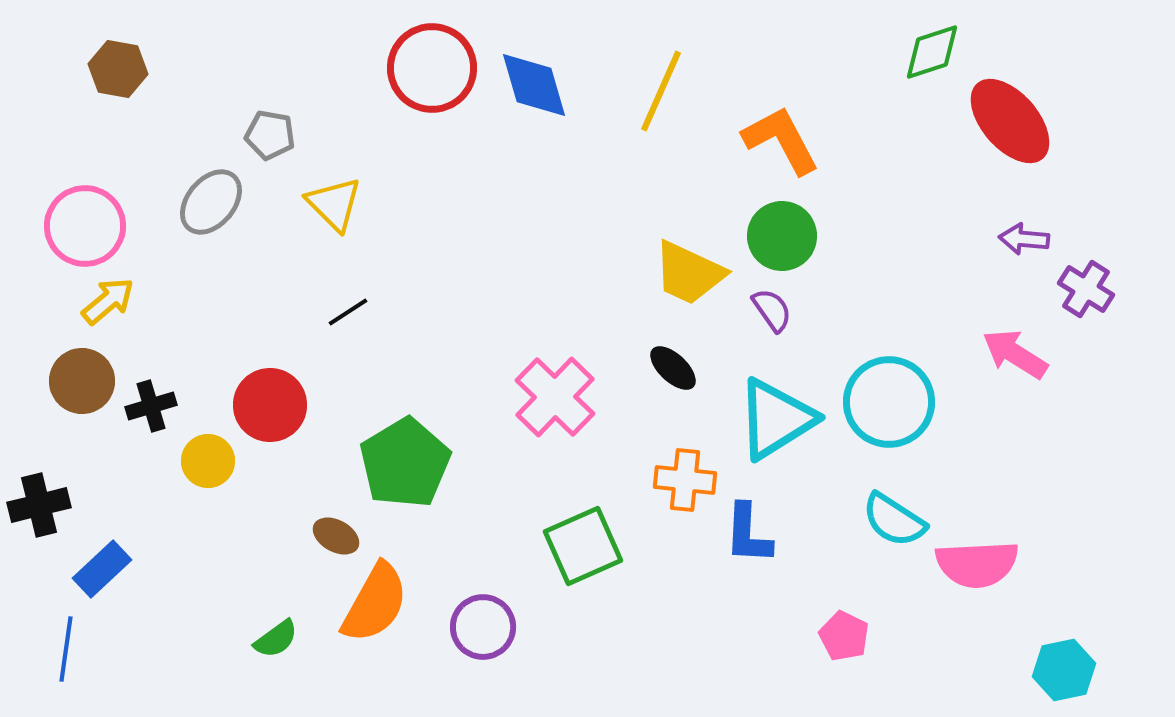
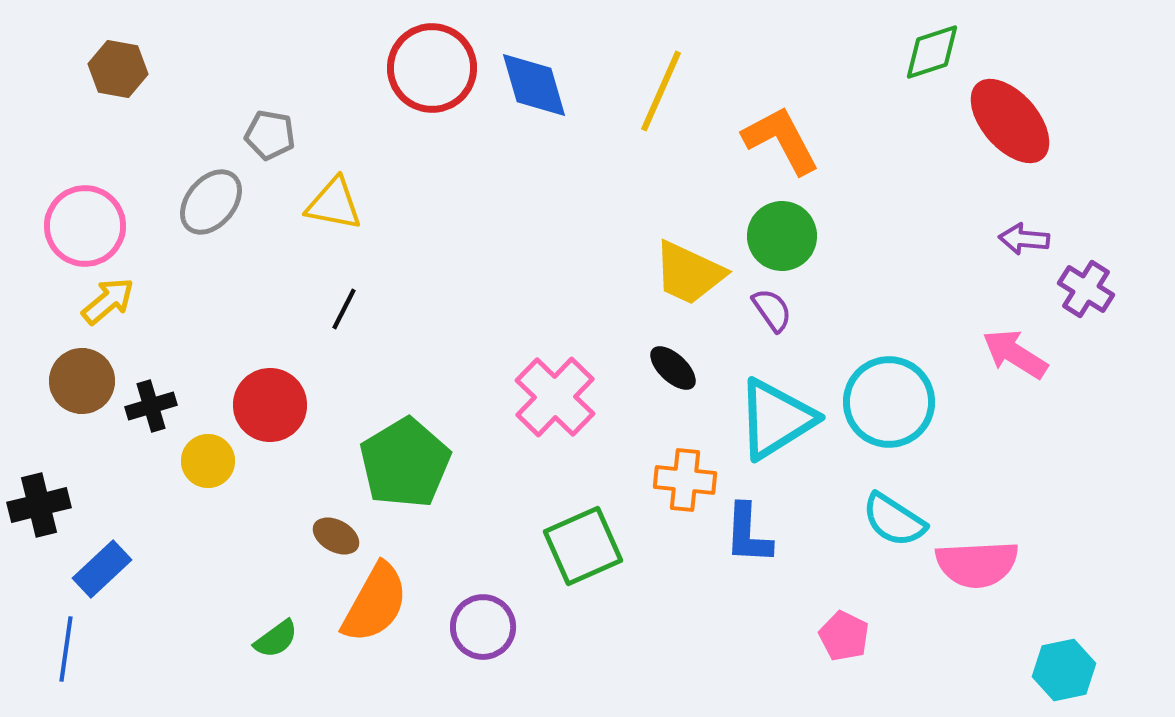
yellow triangle at (334, 204): rotated 34 degrees counterclockwise
black line at (348, 312): moved 4 px left, 3 px up; rotated 30 degrees counterclockwise
